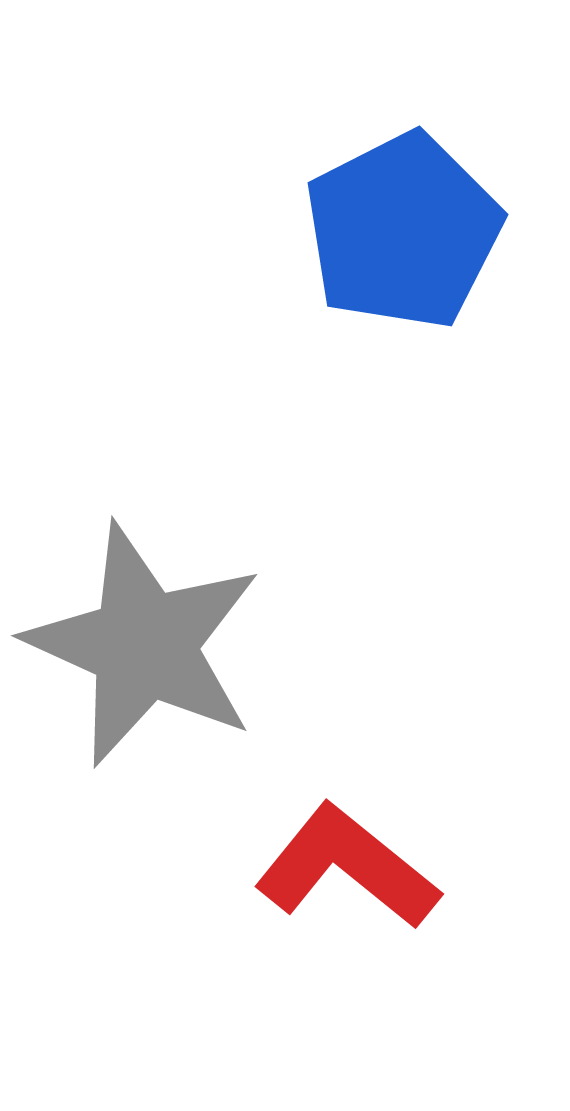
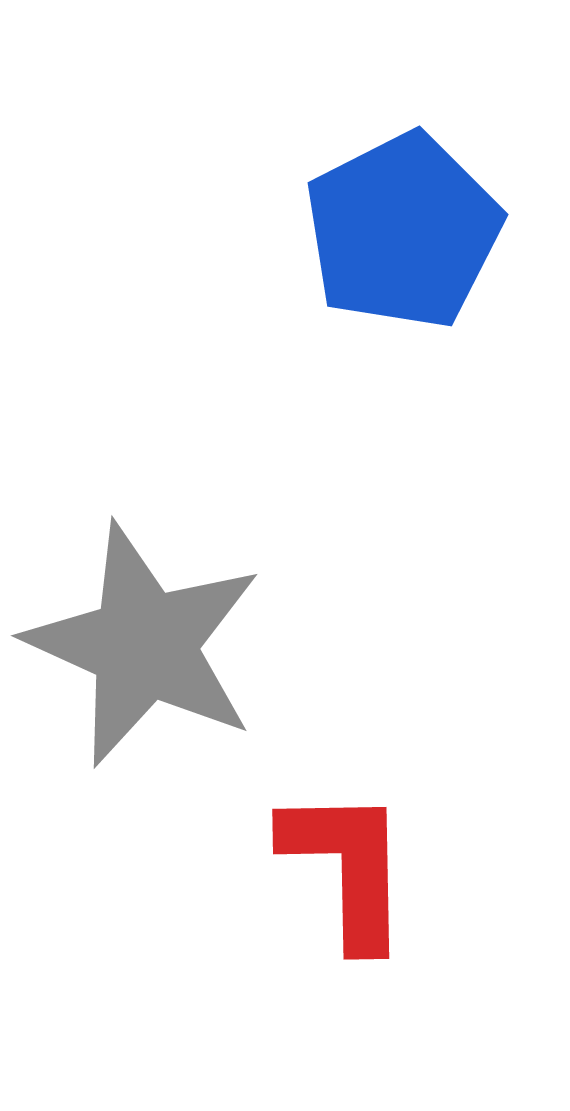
red L-shape: rotated 50 degrees clockwise
